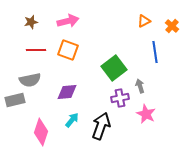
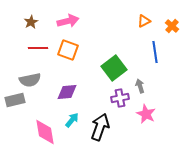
brown star: rotated 16 degrees counterclockwise
red line: moved 2 px right, 2 px up
black arrow: moved 1 px left, 1 px down
pink diamond: moved 4 px right; rotated 28 degrees counterclockwise
